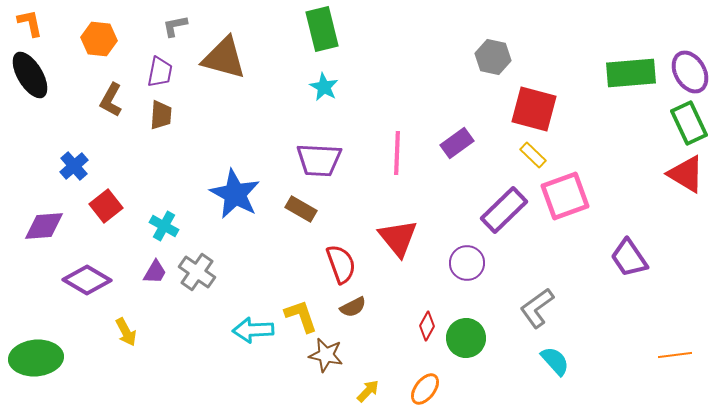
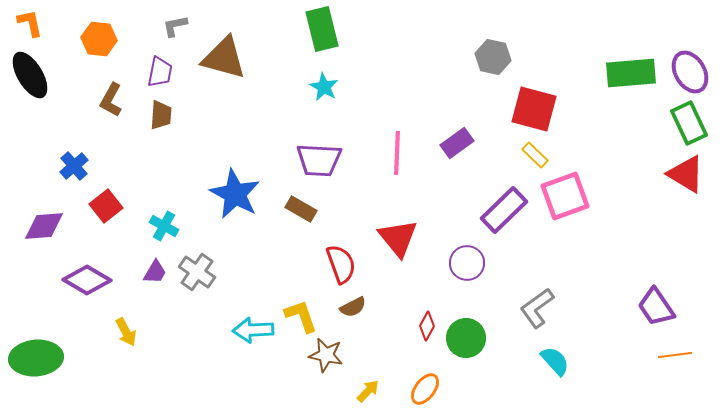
yellow rectangle at (533, 155): moved 2 px right
purple trapezoid at (629, 258): moved 27 px right, 49 px down
